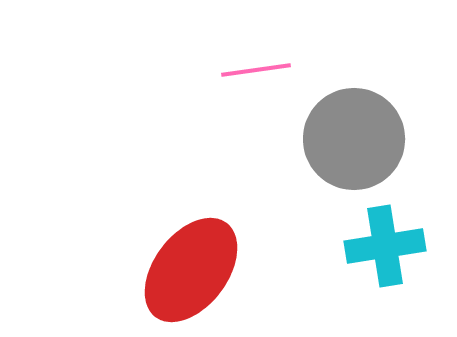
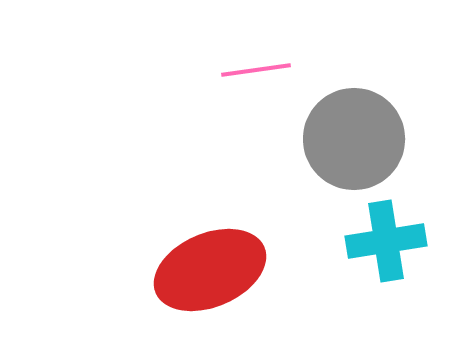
cyan cross: moved 1 px right, 5 px up
red ellipse: moved 19 px right; rotated 30 degrees clockwise
